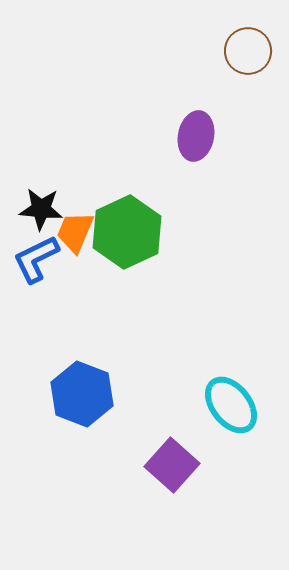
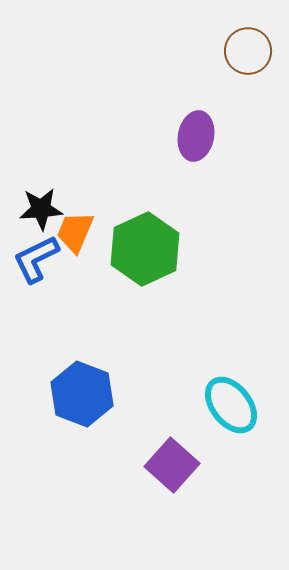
black star: rotated 9 degrees counterclockwise
green hexagon: moved 18 px right, 17 px down
